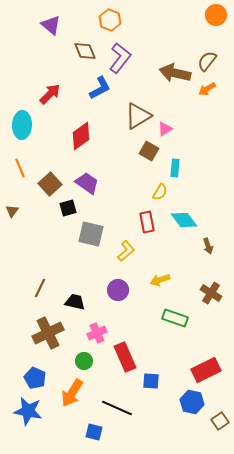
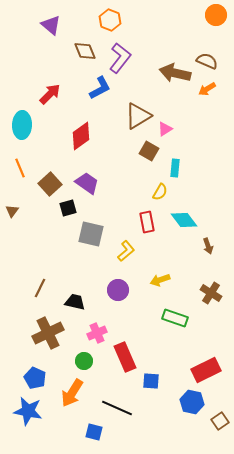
brown semicircle at (207, 61): rotated 75 degrees clockwise
